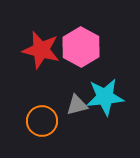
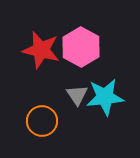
gray triangle: moved 10 px up; rotated 50 degrees counterclockwise
